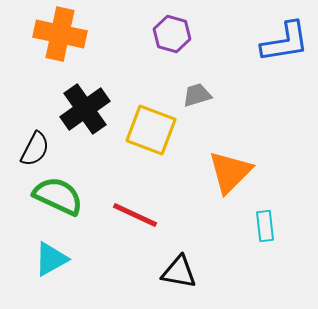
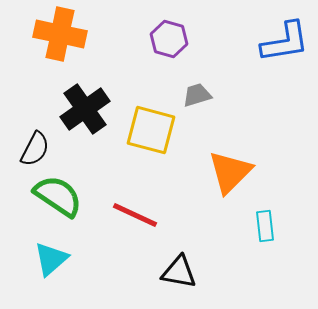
purple hexagon: moved 3 px left, 5 px down
yellow square: rotated 6 degrees counterclockwise
green semicircle: rotated 9 degrees clockwise
cyan triangle: rotated 12 degrees counterclockwise
